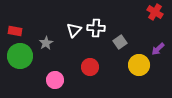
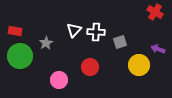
white cross: moved 4 px down
gray square: rotated 16 degrees clockwise
purple arrow: rotated 64 degrees clockwise
pink circle: moved 4 px right
